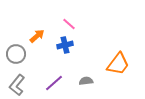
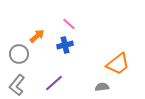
gray circle: moved 3 px right
orange trapezoid: rotated 15 degrees clockwise
gray semicircle: moved 16 px right, 6 px down
